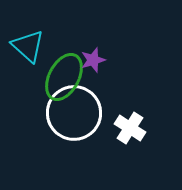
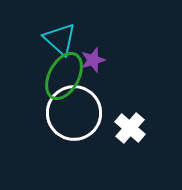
cyan triangle: moved 32 px right, 7 px up
green ellipse: moved 1 px up
white cross: rotated 8 degrees clockwise
